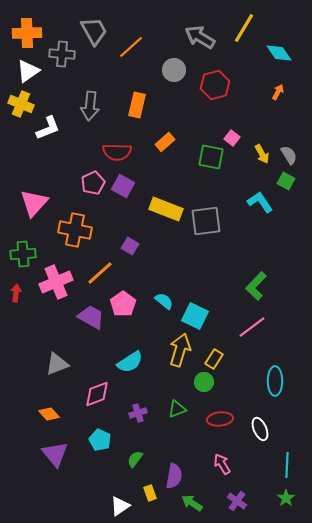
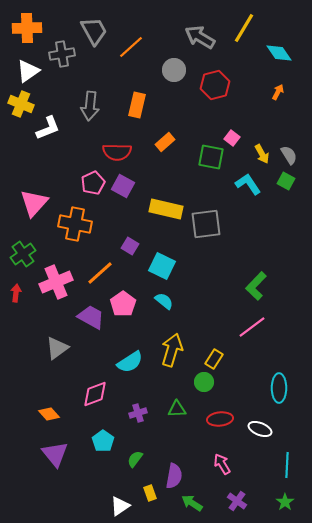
orange cross at (27, 33): moved 5 px up
gray cross at (62, 54): rotated 15 degrees counterclockwise
cyan L-shape at (260, 202): moved 12 px left, 18 px up
yellow rectangle at (166, 209): rotated 8 degrees counterclockwise
gray square at (206, 221): moved 3 px down
orange cross at (75, 230): moved 6 px up
green cross at (23, 254): rotated 30 degrees counterclockwise
cyan square at (195, 316): moved 33 px left, 50 px up
yellow arrow at (180, 350): moved 8 px left
gray triangle at (57, 364): moved 16 px up; rotated 15 degrees counterclockwise
cyan ellipse at (275, 381): moved 4 px right, 7 px down
pink diamond at (97, 394): moved 2 px left
green triangle at (177, 409): rotated 18 degrees clockwise
white ellipse at (260, 429): rotated 45 degrees counterclockwise
cyan pentagon at (100, 440): moved 3 px right, 1 px down; rotated 10 degrees clockwise
green star at (286, 498): moved 1 px left, 4 px down
